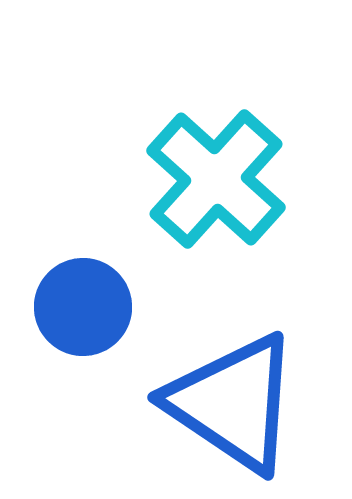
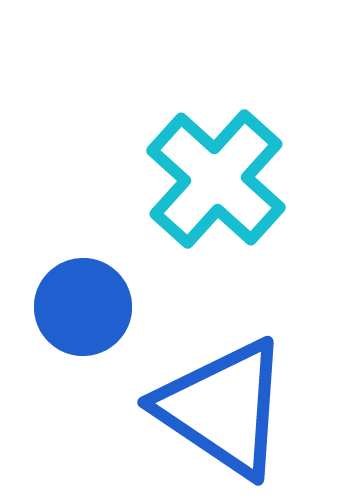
blue triangle: moved 10 px left, 5 px down
